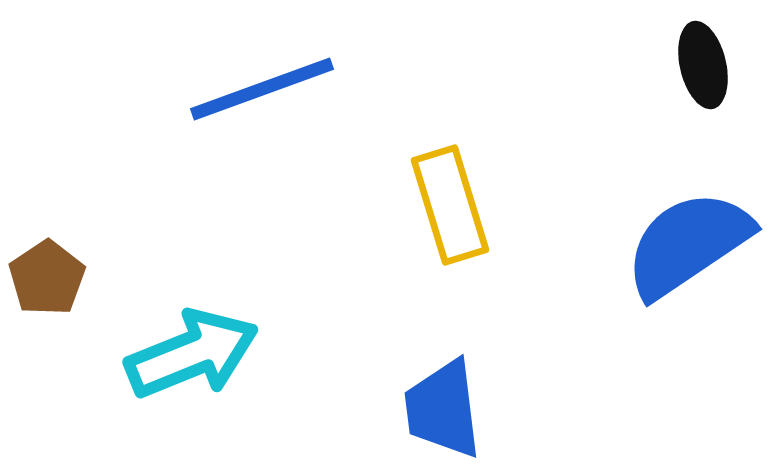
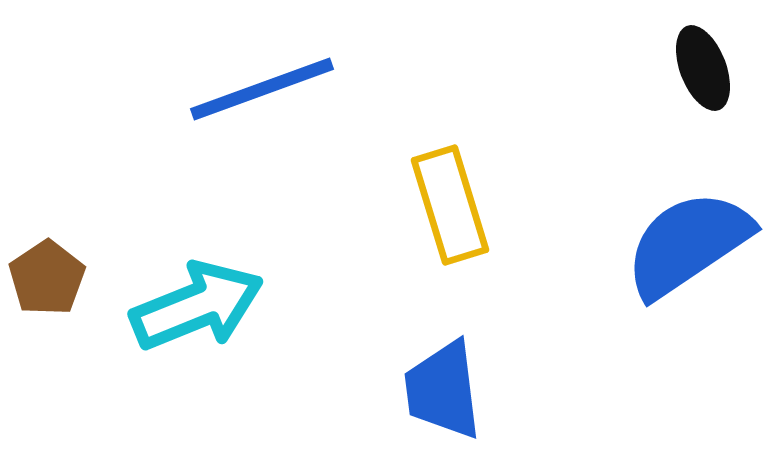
black ellipse: moved 3 px down; rotated 8 degrees counterclockwise
cyan arrow: moved 5 px right, 48 px up
blue trapezoid: moved 19 px up
